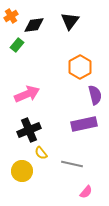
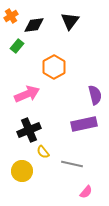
green rectangle: moved 1 px down
orange hexagon: moved 26 px left
yellow semicircle: moved 2 px right, 1 px up
